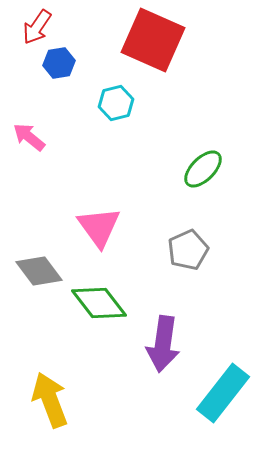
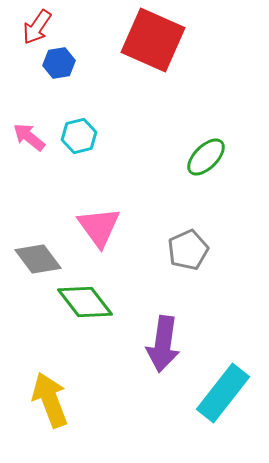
cyan hexagon: moved 37 px left, 33 px down
green ellipse: moved 3 px right, 12 px up
gray diamond: moved 1 px left, 12 px up
green diamond: moved 14 px left, 1 px up
